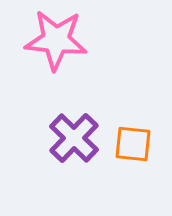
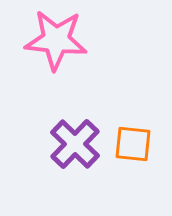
purple cross: moved 1 px right, 6 px down
